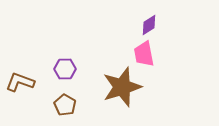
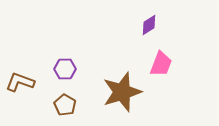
pink trapezoid: moved 17 px right, 10 px down; rotated 148 degrees counterclockwise
brown star: moved 5 px down
